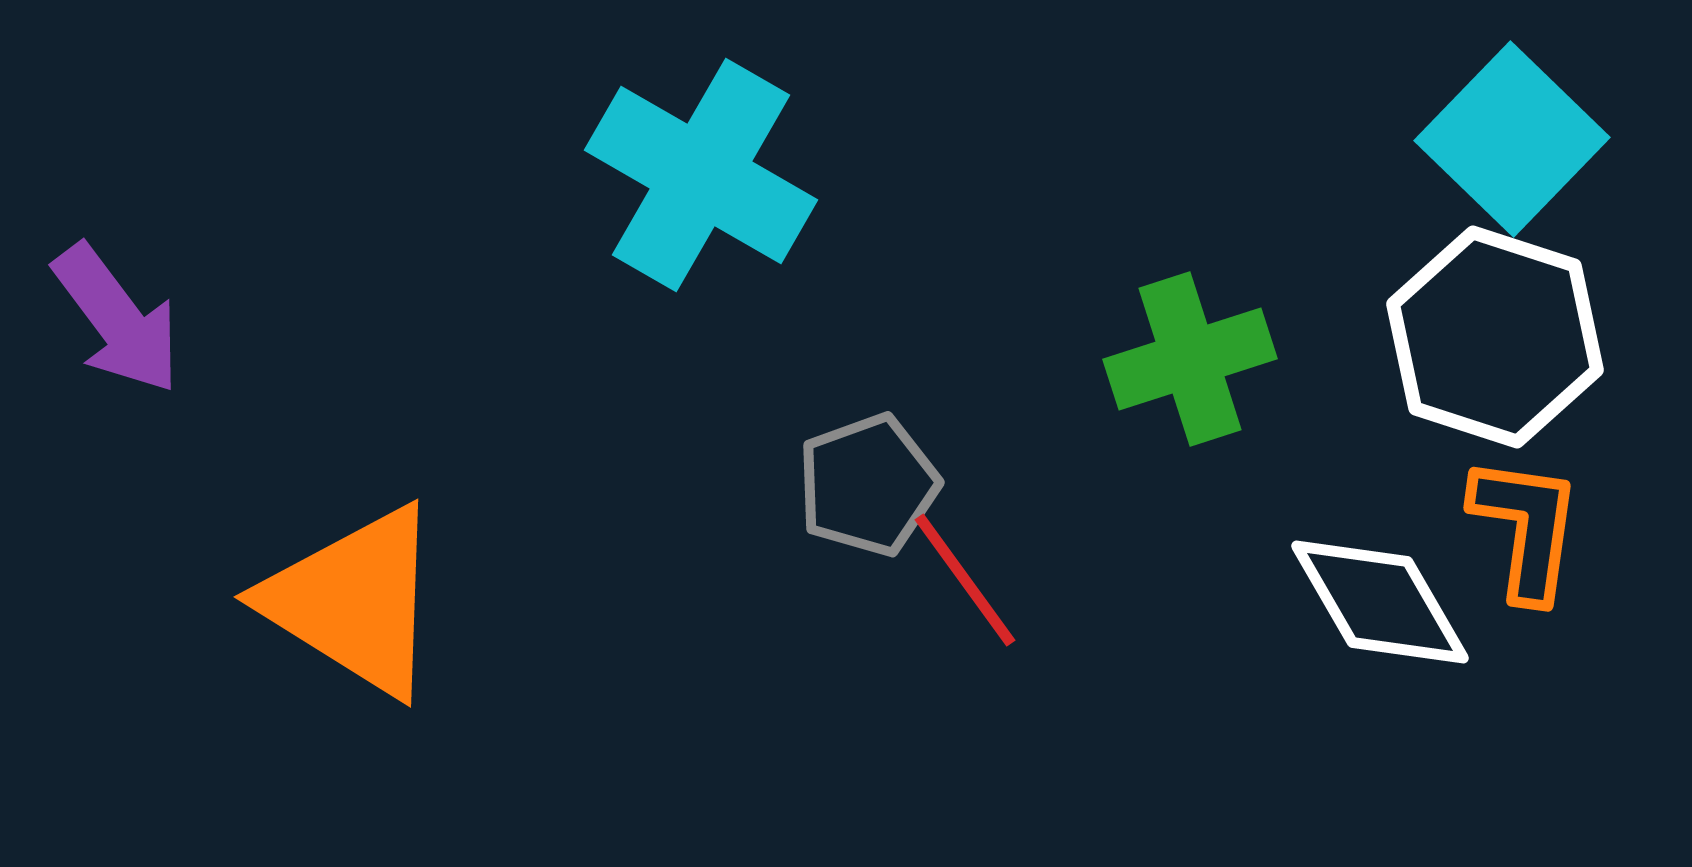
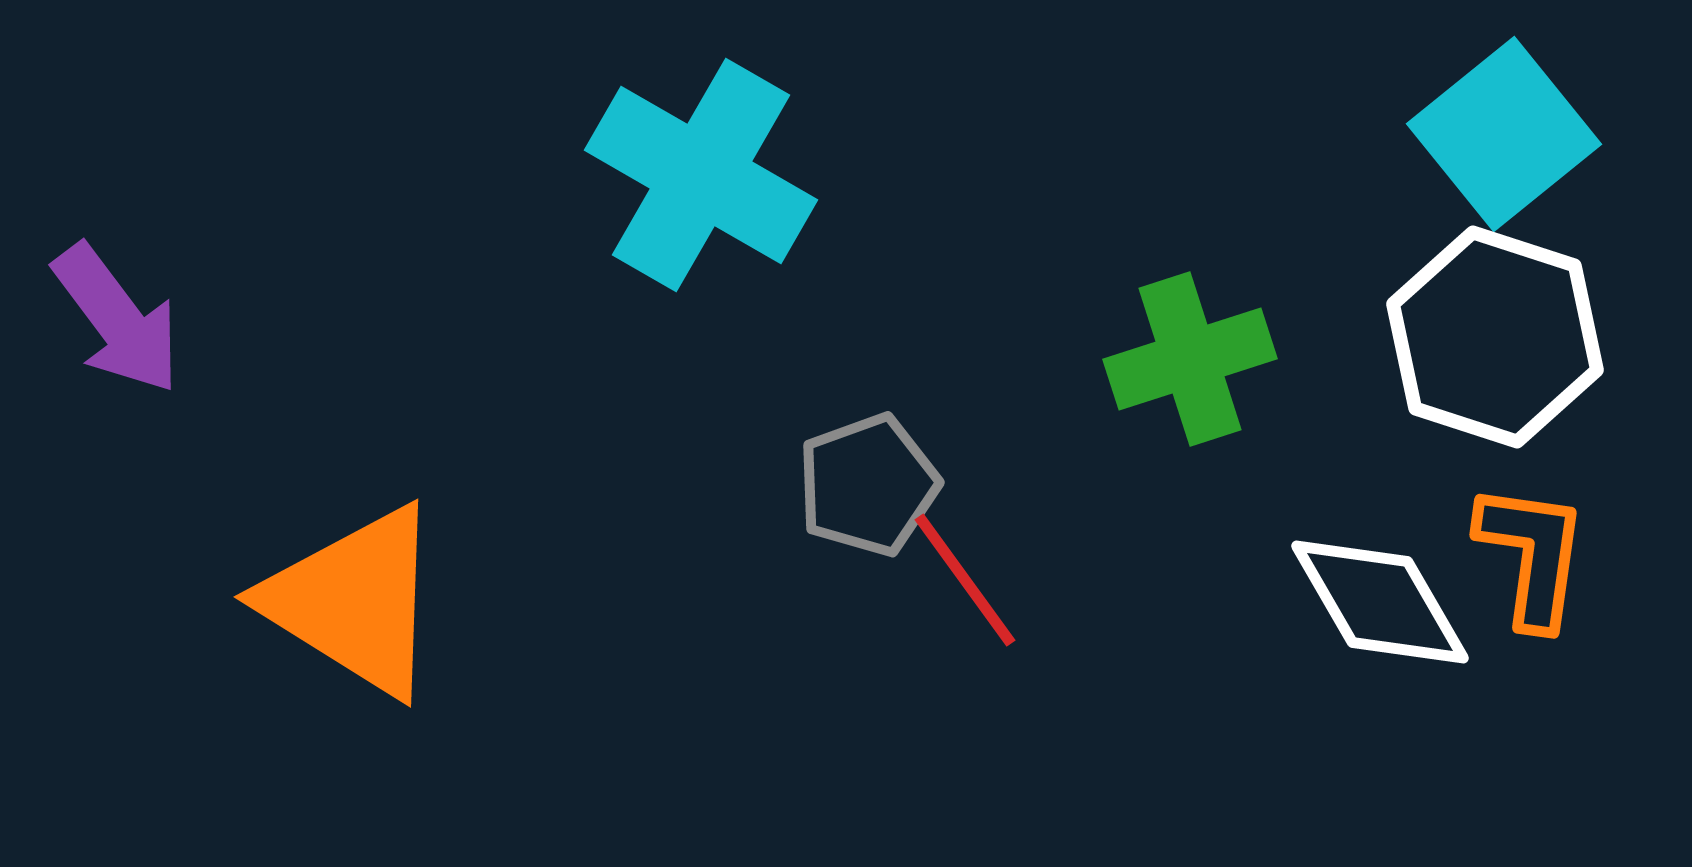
cyan square: moved 8 px left, 5 px up; rotated 7 degrees clockwise
orange L-shape: moved 6 px right, 27 px down
